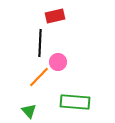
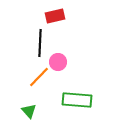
green rectangle: moved 2 px right, 2 px up
